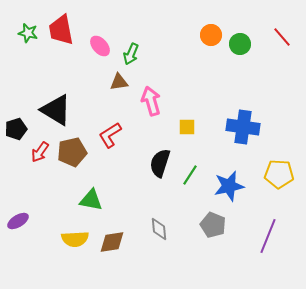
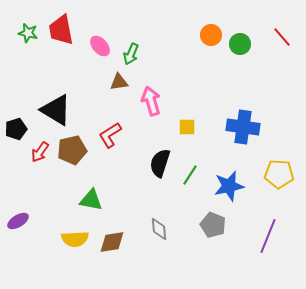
brown pentagon: moved 2 px up
